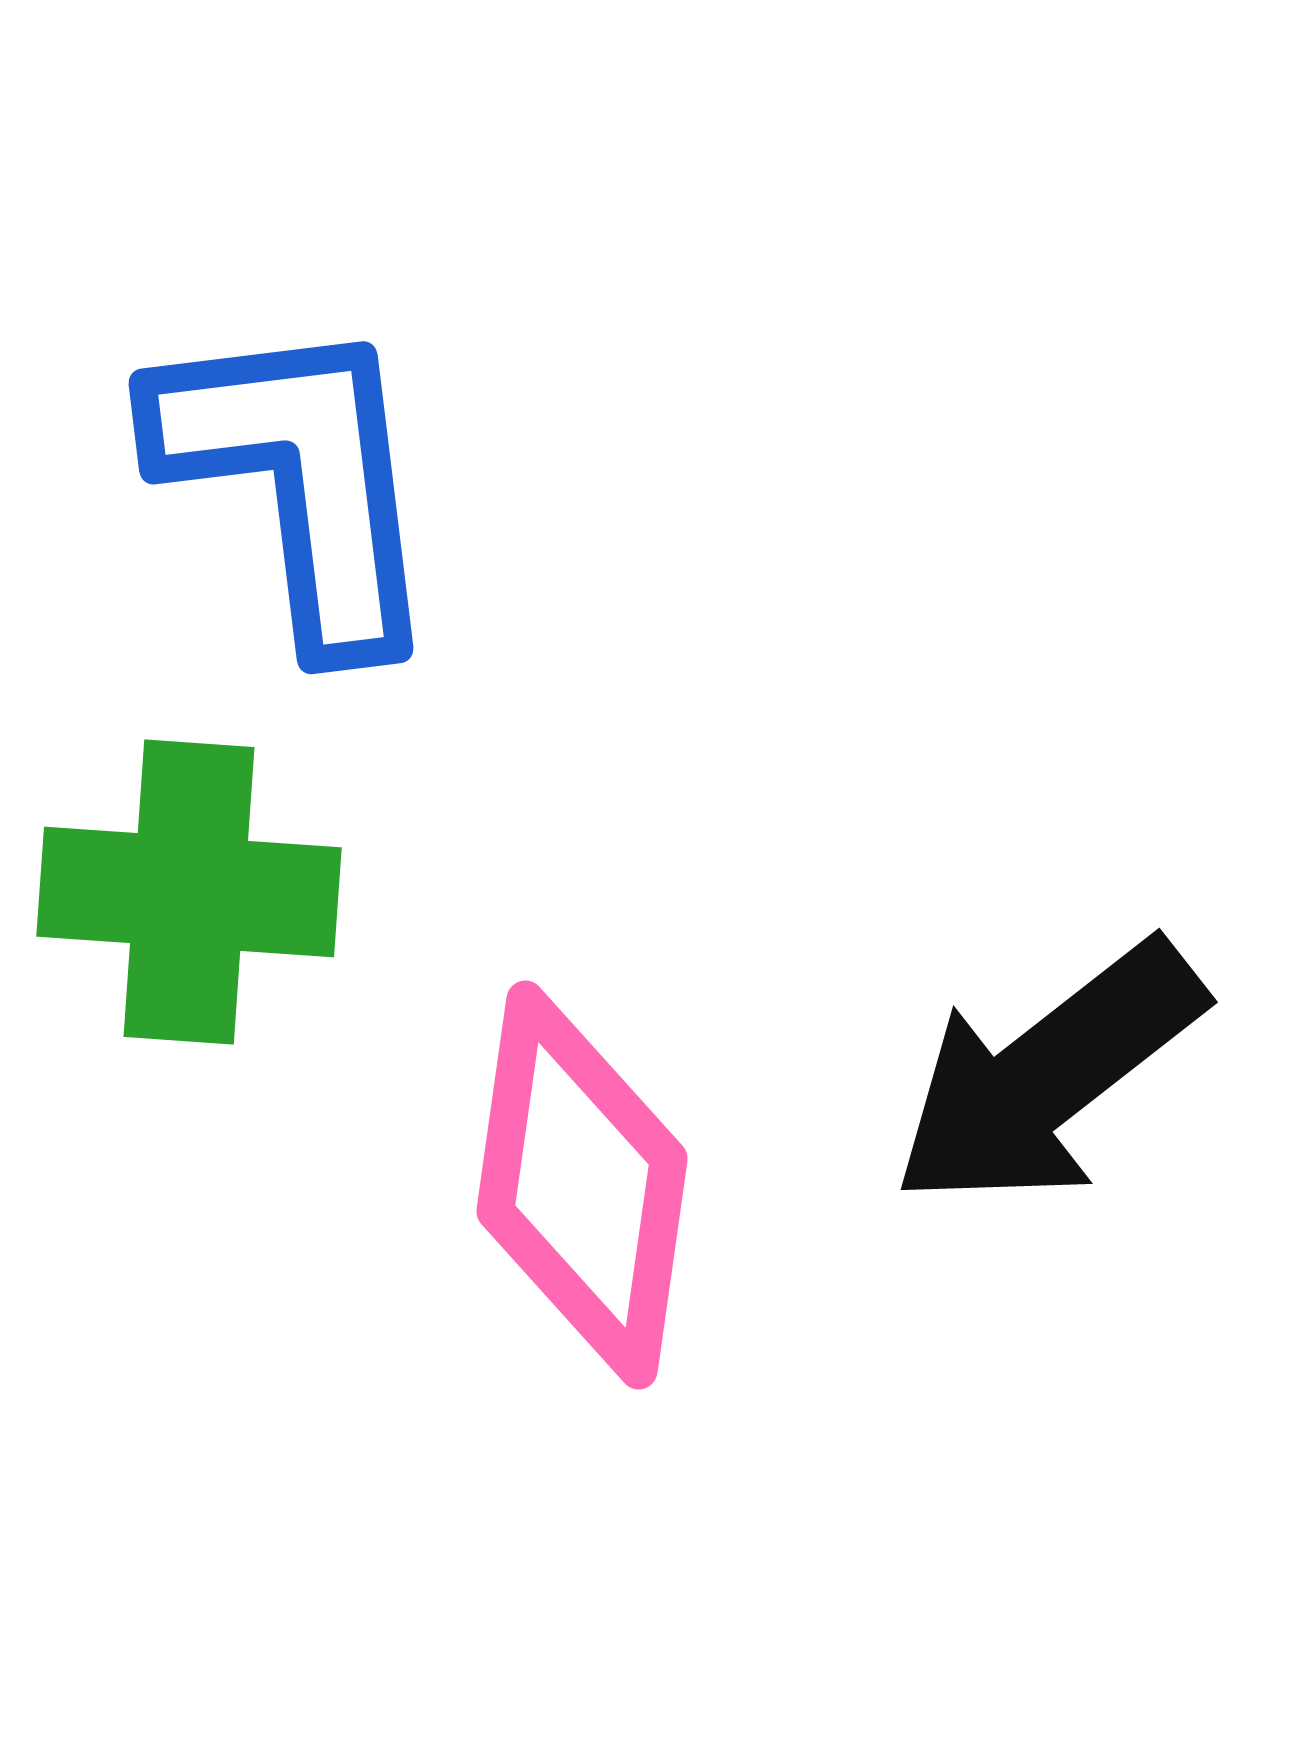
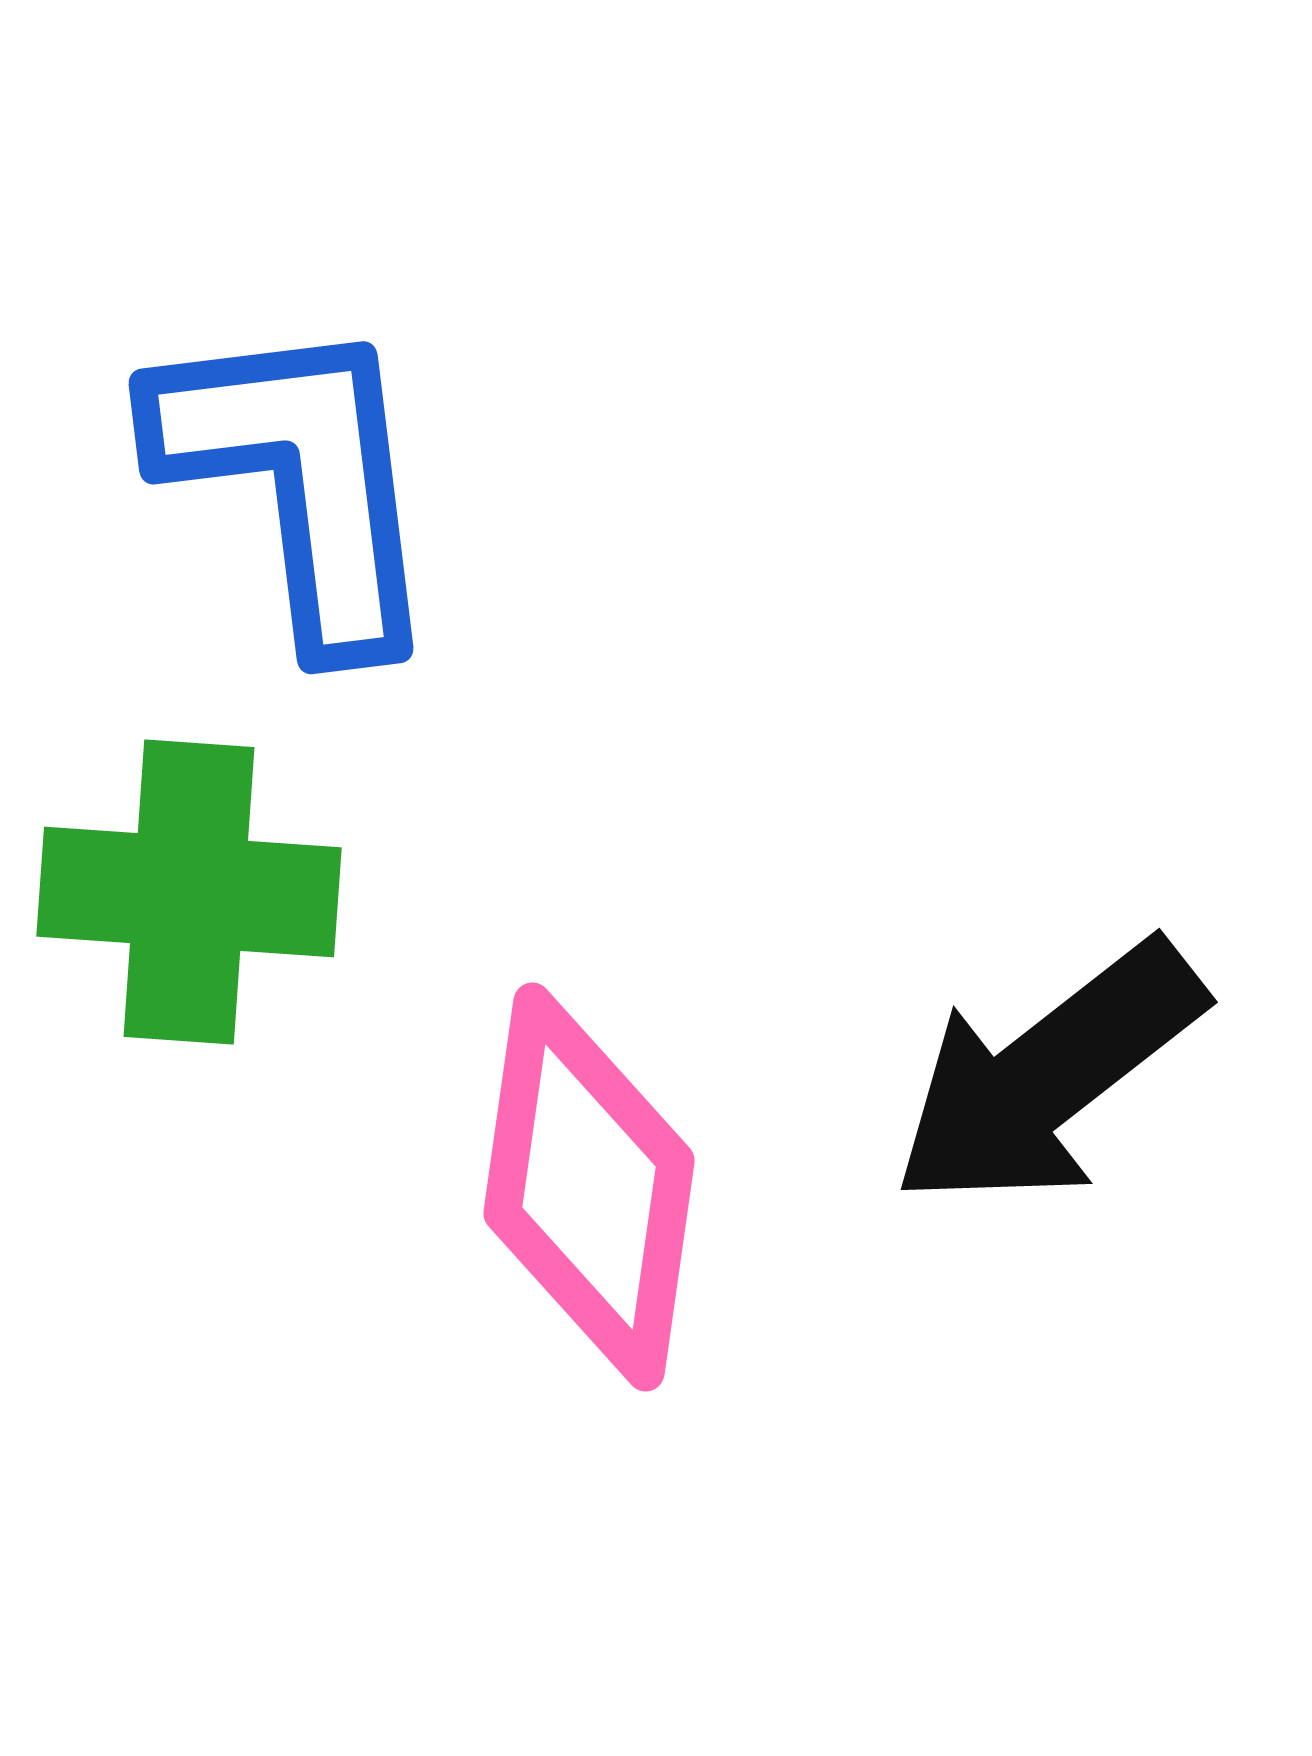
pink diamond: moved 7 px right, 2 px down
